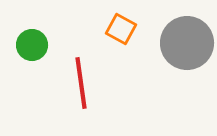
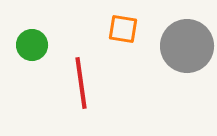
orange square: moved 2 px right; rotated 20 degrees counterclockwise
gray circle: moved 3 px down
